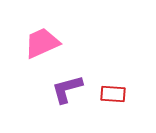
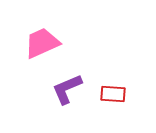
purple L-shape: rotated 8 degrees counterclockwise
